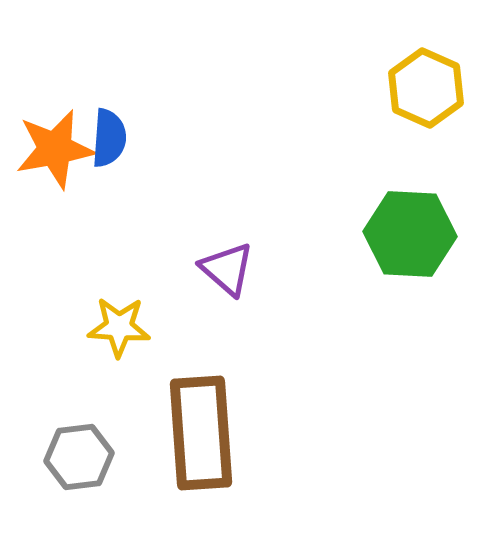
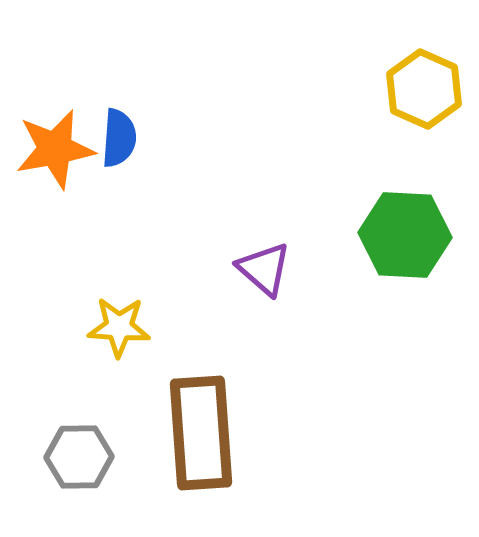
yellow hexagon: moved 2 px left, 1 px down
blue semicircle: moved 10 px right
green hexagon: moved 5 px left, 1 px down
purple triangle: moved 37 px right
gray hexagon: rotated 6 degrees clockwise
